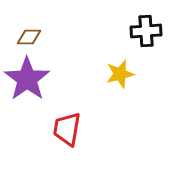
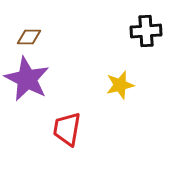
yellow star: moved 11 px down
purple star: rotated 9 degrees counterclockwise
